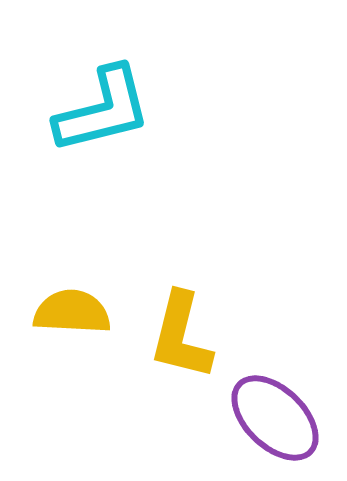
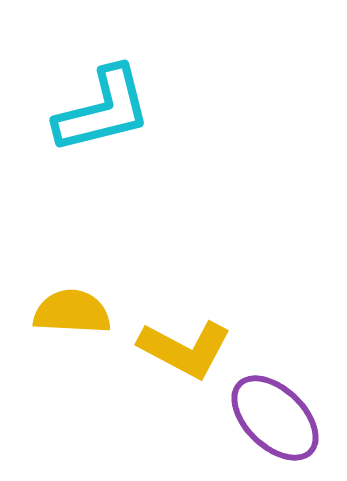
yellow L-shape: moved 4 px right, 13 px down; rotated 76 degrees counterclockwise
